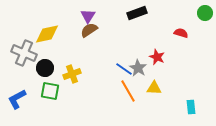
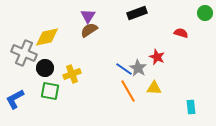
yellow diamond: moved 3 px down
blue L-shape: moved 2 px left
